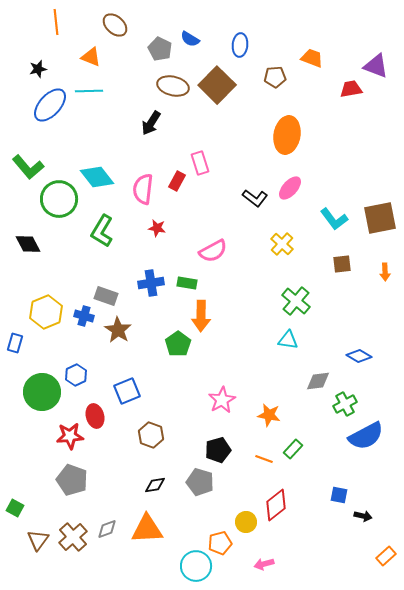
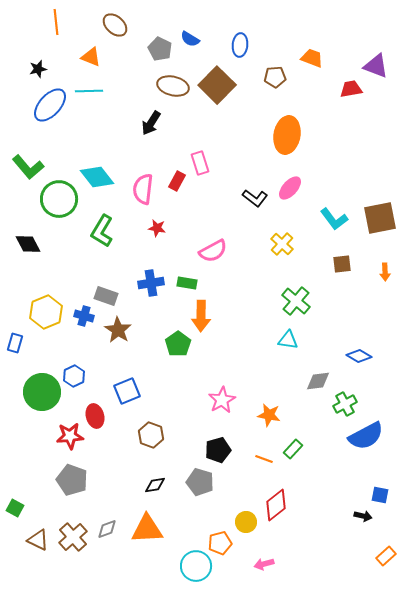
blue hexagon at (76, 375): moved 2 px left, 1 px down
blue square at (339, 495): moved 41 px right
brown triangle at (38, 540): rotated 40 degrees counterclockwise
